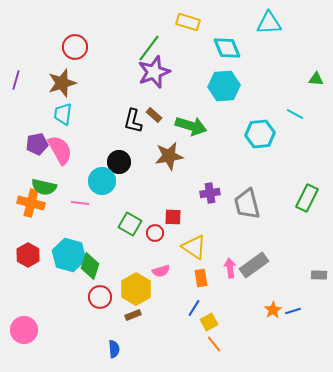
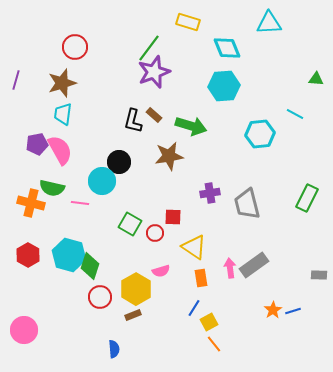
green semicircle at (44, 187): moved 8 px right, 1 px down
